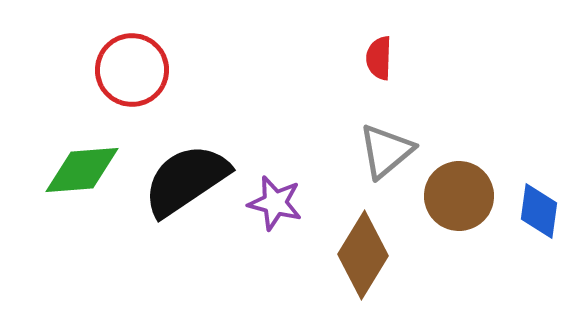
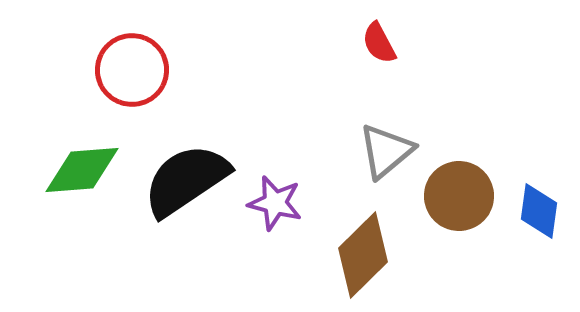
red semicircle: moved 15 px up; rotated 30 degrees counterclockwise
brown diamond: rotated 14 degrees clockwise
